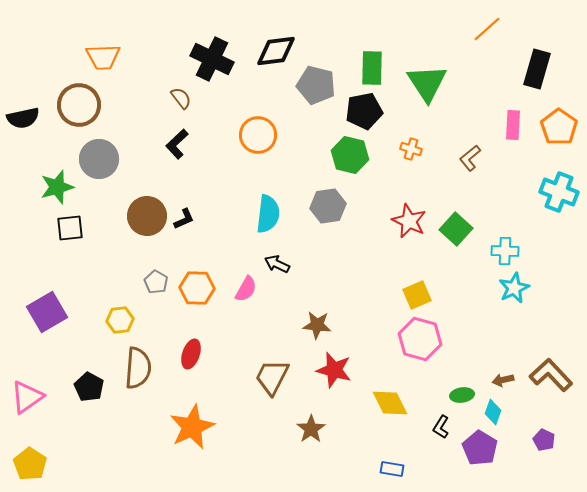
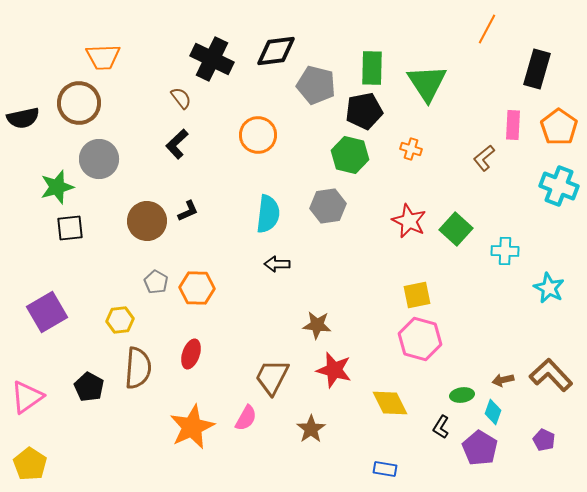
orange line at (487, 29): rotated 20 degrees counterclockwise
brown circle at (79, 105): moved 2 px up
brown L-shape at (470, 158): moved 14 px right
cyan cross at (559, 192): moved 6 px up
brown circle at (147, 216): moved 5 px down
black L-shape at (184, 219): moved 4 px right, 8 px up
black arrow at (277, 264): rotated 25 degrees counterclockwise
cyan star at (514, 288): moved 35 px right; rotated 20 degrees counterclockwise
pink semicircle at (246, 289): moved 129 px down
yellow square at (417, 295): rotated 12 degrees clockwise
blue rectangle at (392, 469): moved 7 px left
